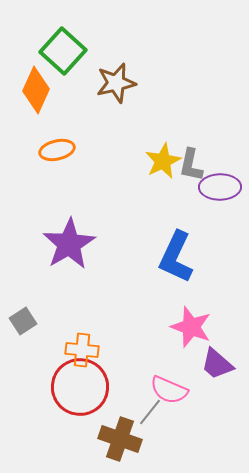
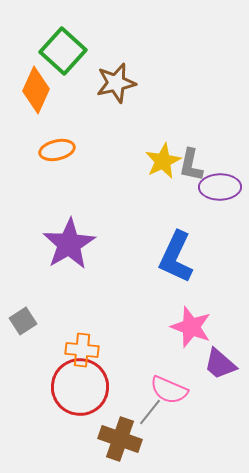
purple trapezoid: moved 3 px right
